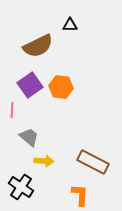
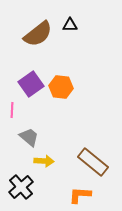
brown semicircle: moved 12 px up; rotated 12 degrees counterclockwise
purple square: moved 1 px right, 1 px up
brown rectangle: rotated 12 degrees clockwise
black cross: rotated 15 degrees clockwise
orange L-shape: rotated 90 degrees counterclockwise
